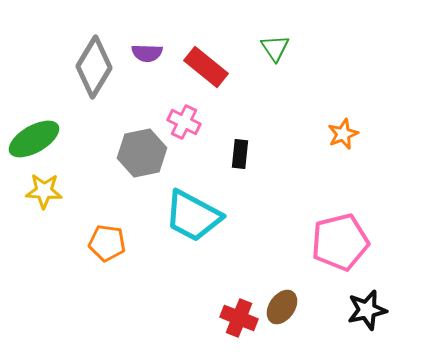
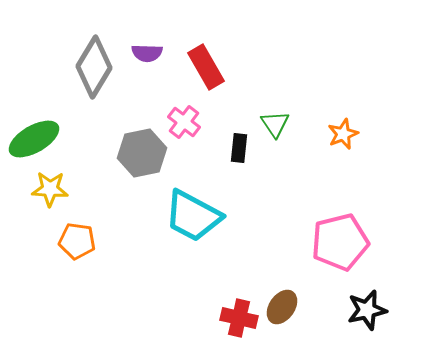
green triangle: moved 76 px down
red rectangle: rotated 21 degrees clockwise
pink cross: rotated 12 degrees clockwise
black rectangle: moved 1 px left, 6 px up
yellow star: moved 6 px right, 2 px up
orange pentagon: moved 30 px left, 2 px up
red cross: rotated 9 degrees counterclockwise
